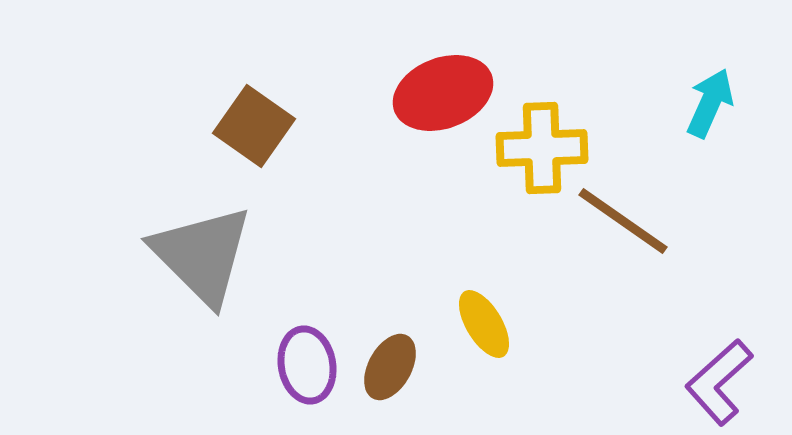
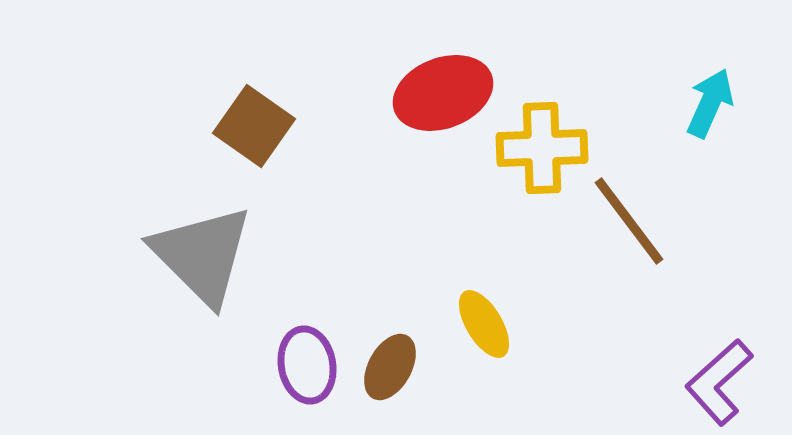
brown line: moved 6 px right; rotated 18 degrees clockwise
